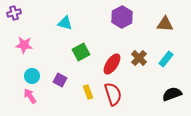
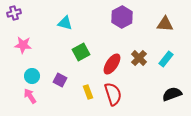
pink star: moved 1 px left
